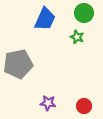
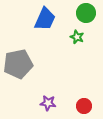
green circle: moved 2 px right
